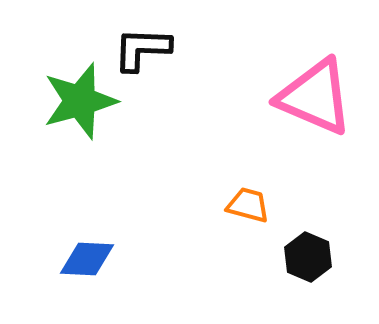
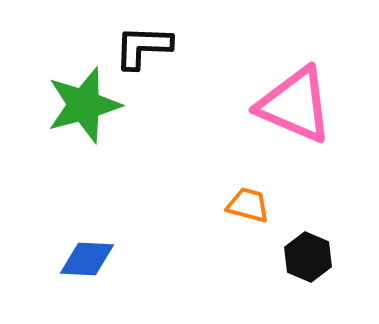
black L-shape: moved 1 px right, 2 px up
pink triangle: moved 20 px left, 8 px down
green star: moved 4 px right, 4 px down
